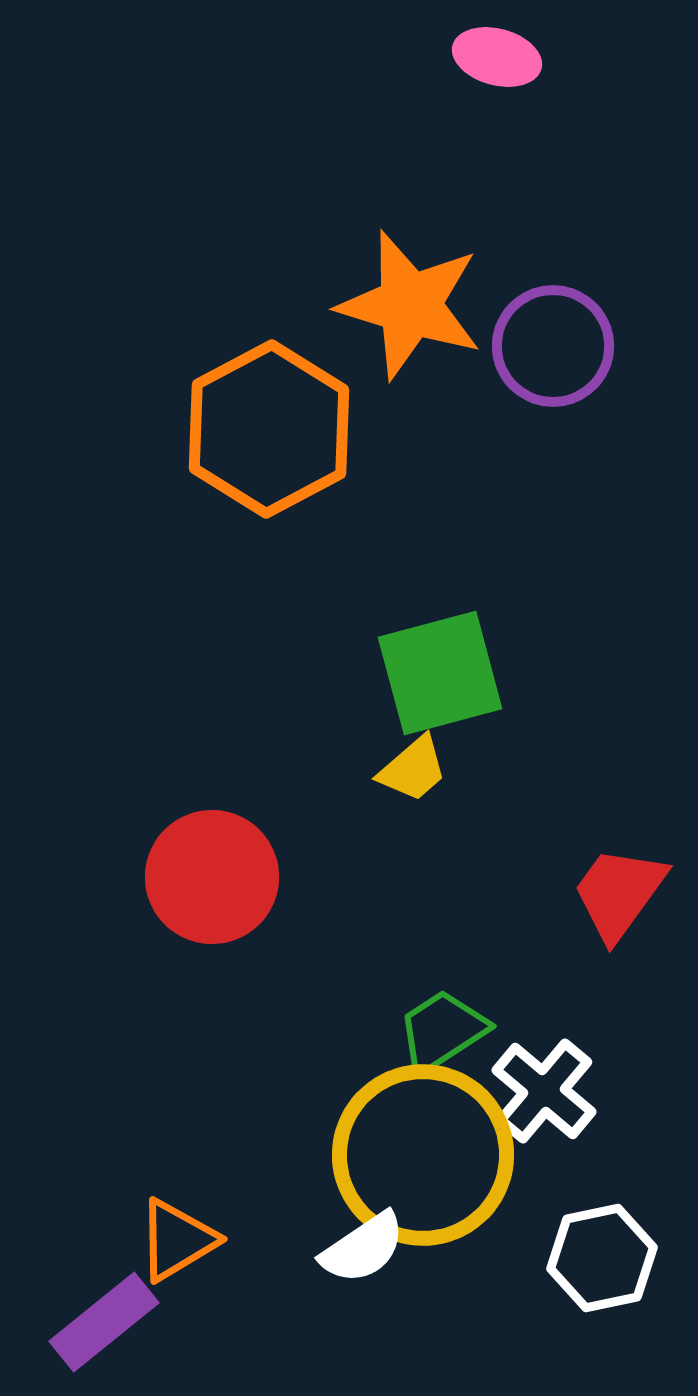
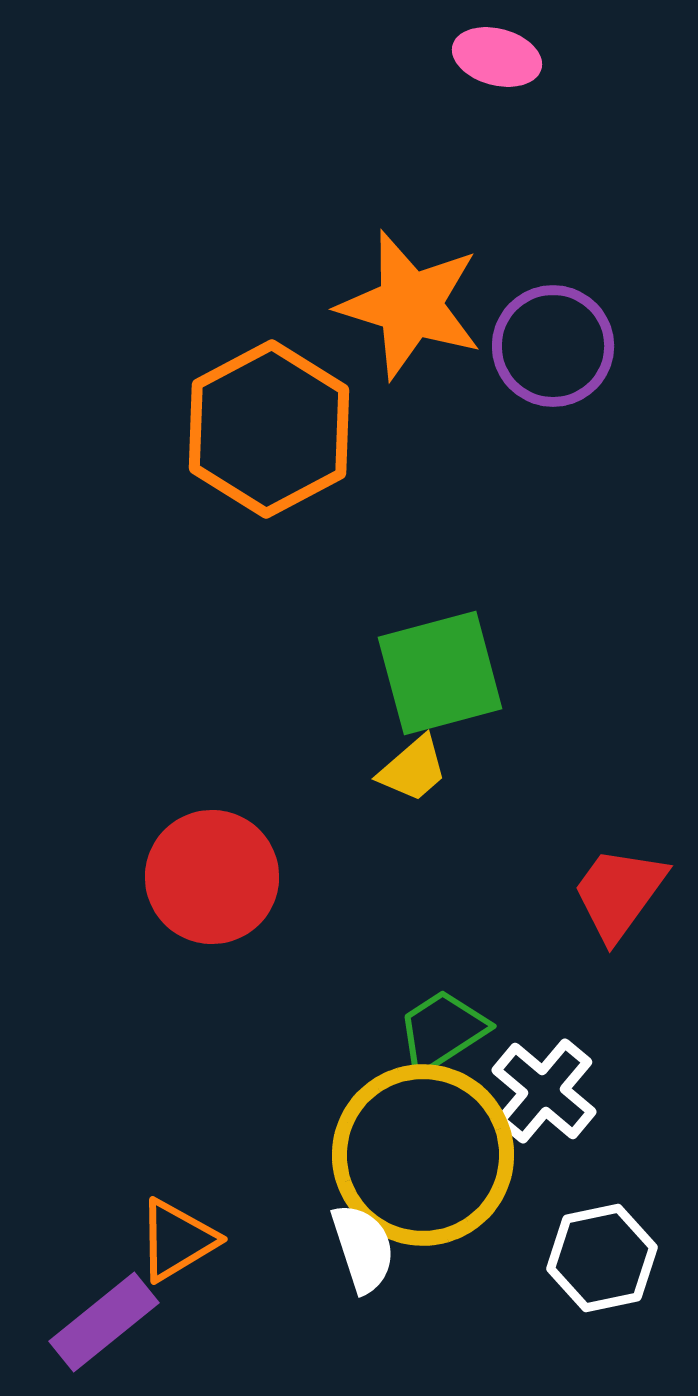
white semicircle: rotated 74 degrees counterclockwise
